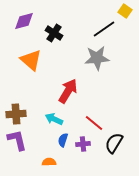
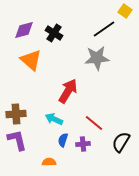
purple diamond: moved 9 px down
black semicircle: moved 7 px right, 1 px up
